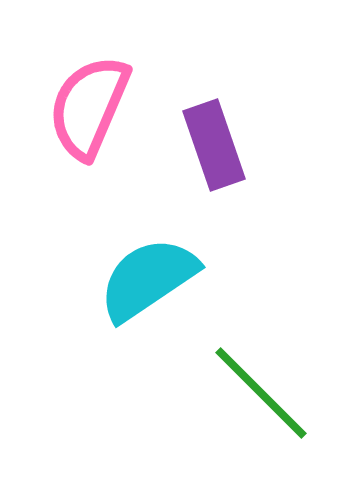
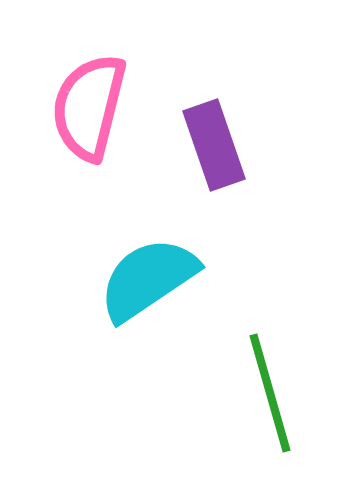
pink semicircle: rotated 9 degrees counterclockwise
green line: moved 9 px right; rotated 29 degrees clockwise
